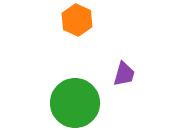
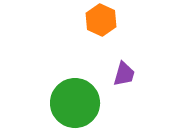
orange hexagon: moved 24 px right
